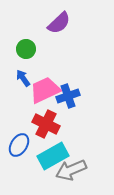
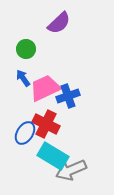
pink trapezoid: moved 2 px up
blue ellipse: moved 6 px right, 12 px up
cyan rectangle: rotated 60 degrees clockwise
